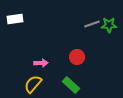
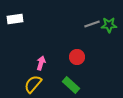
pink arrow: rotated 72 degrees counterclockwise
